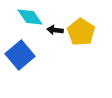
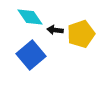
yellow pentagon: moved 2 px down; rotated 20 degrees clockwise
blue square: moved 11 px right
